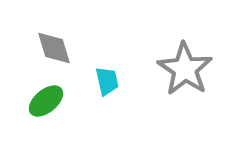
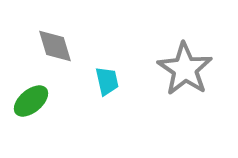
gray diamond: moved 1 px right, 2 px up
green ellipse: moved 15 px left
